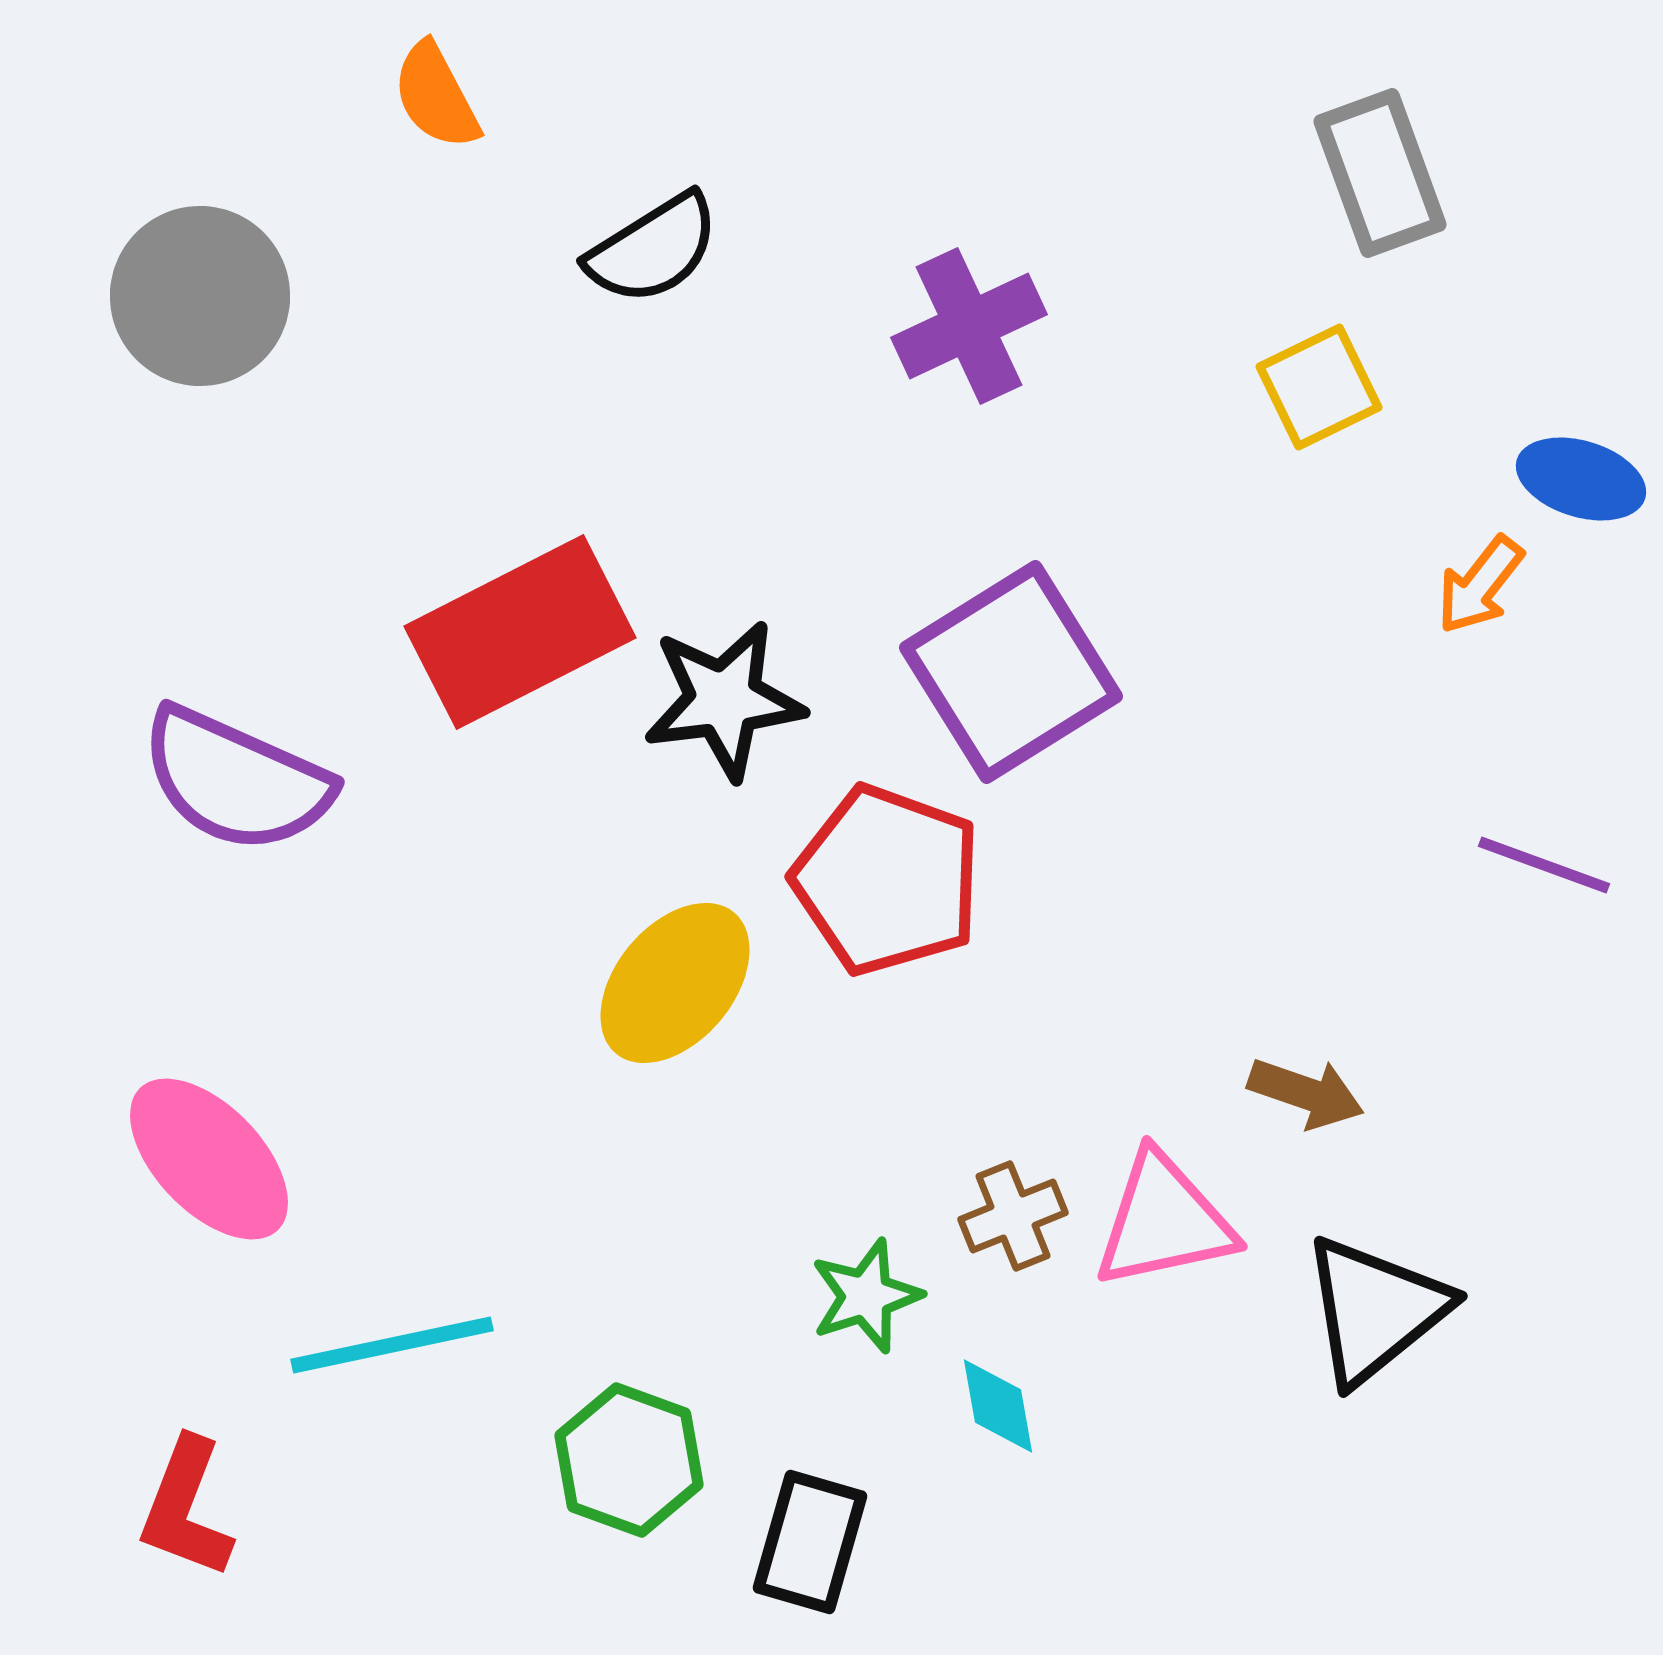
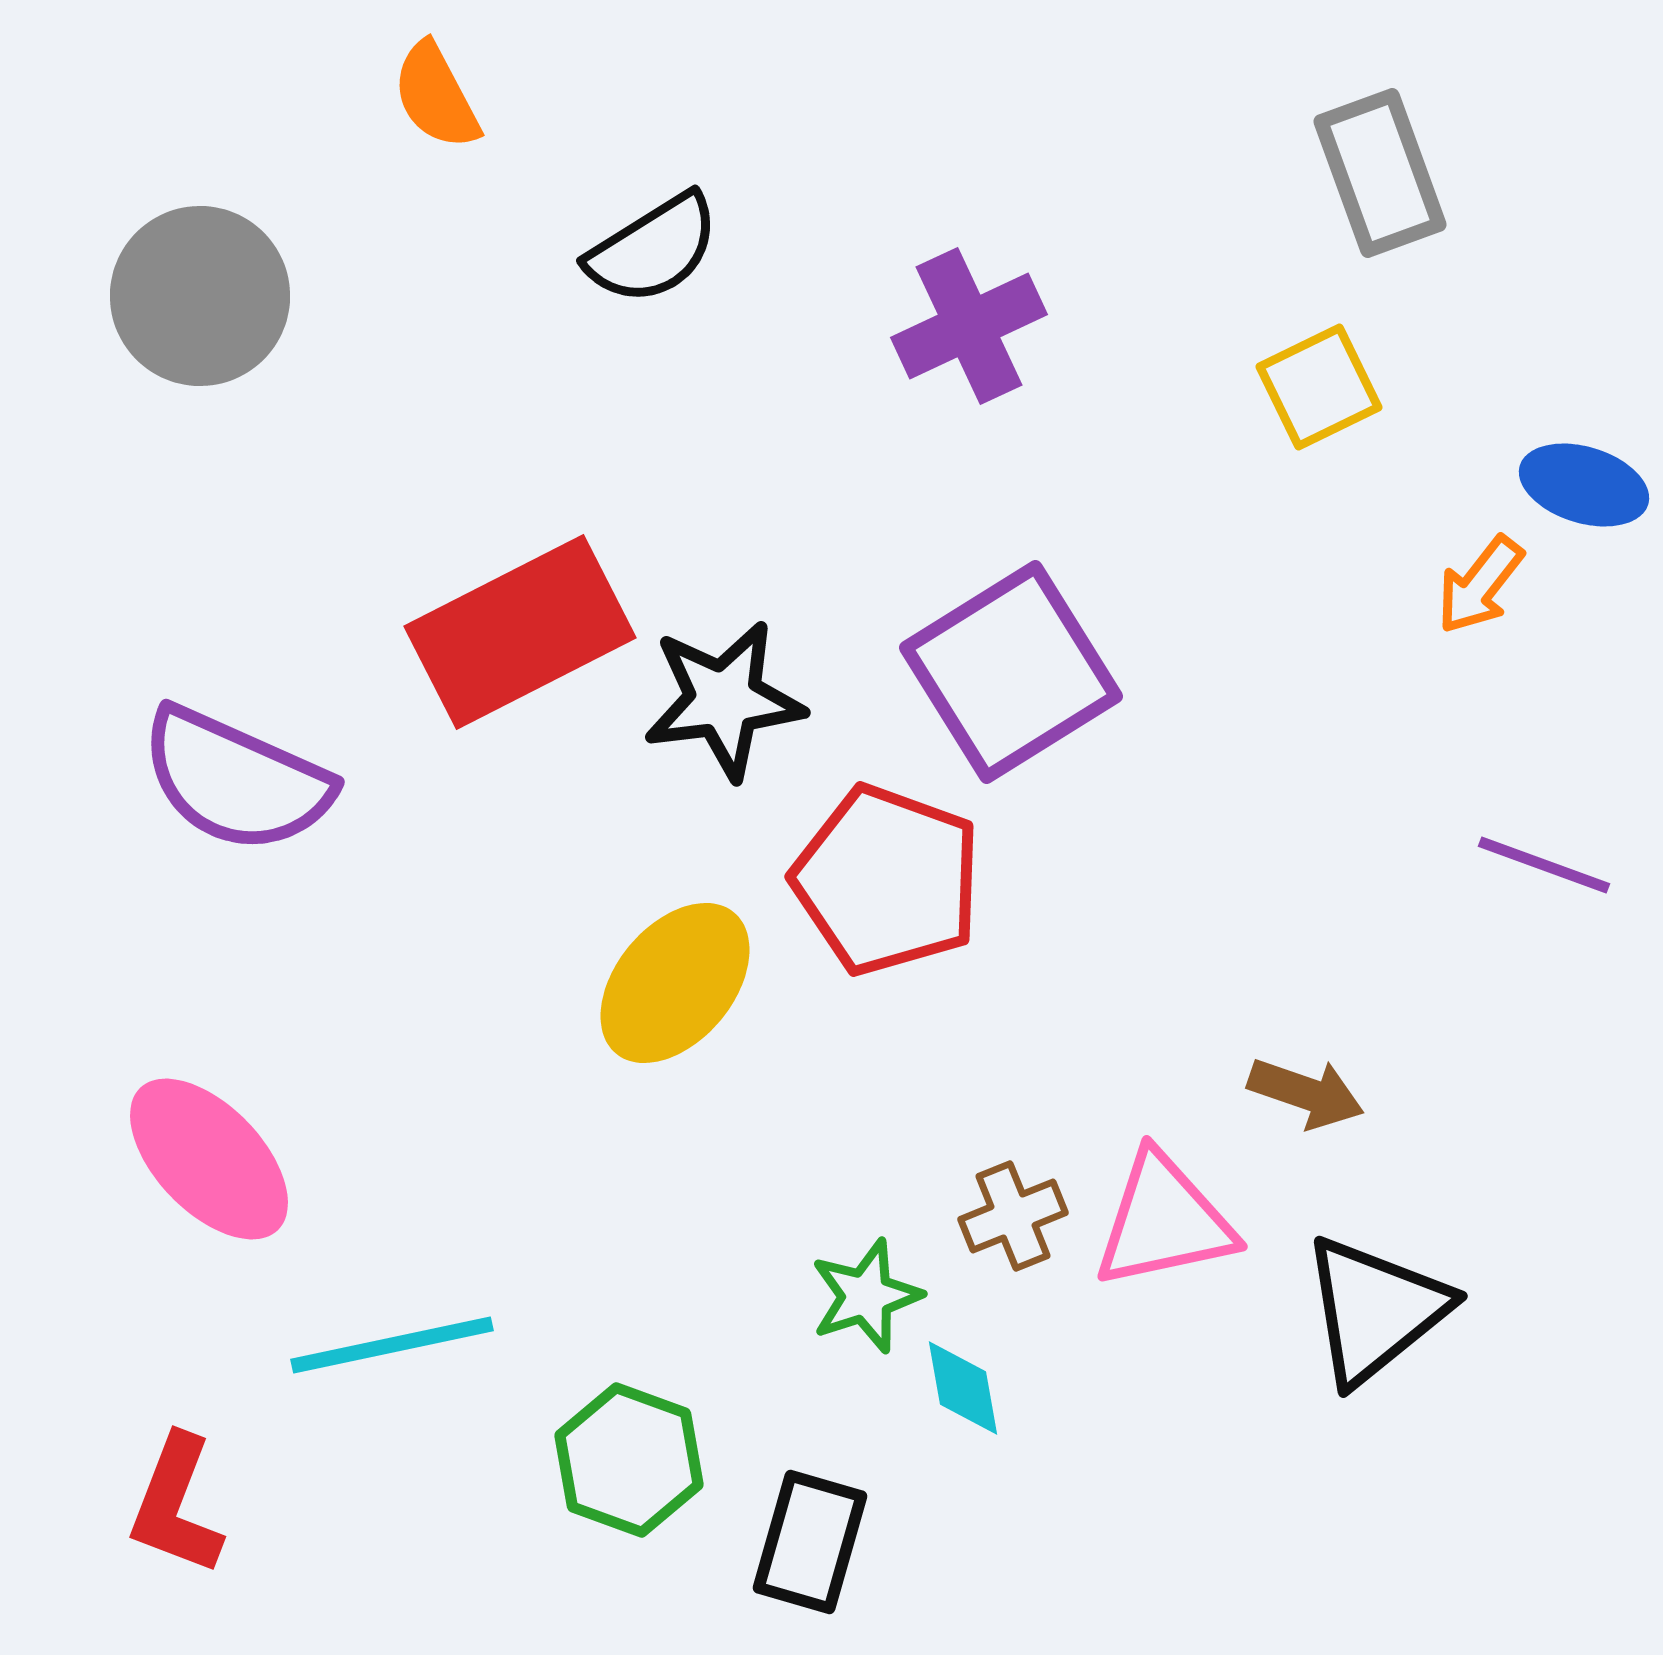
blue ellipse: moved 3 px right, 6 px down
cyan diamond: moved 35 px left, 18 px up
red L-shape: moved 10 px left, 3 px up
